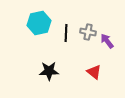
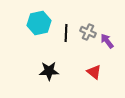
gray cross: rotated 14 degrees clockwise
